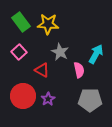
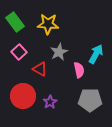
green rectangle: moved 6 px left
gray star: moved 1 px left; rotated 18 degrees clockwise
red triangle: moved 2 px left, 1 px up
purple star: moved 2 px right, 3 px down
